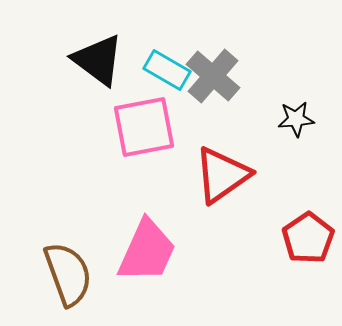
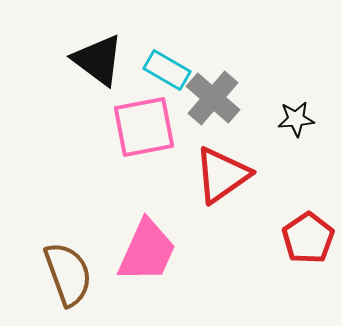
gray cross: moved 22 px down
